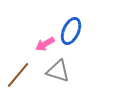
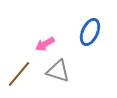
blue ellipse: moved 19 px right, 1 px down
brown line: moved 1 px right, 1 px up
